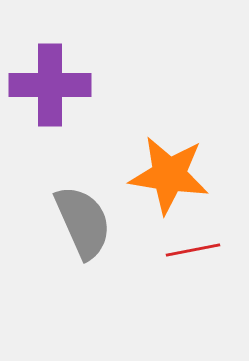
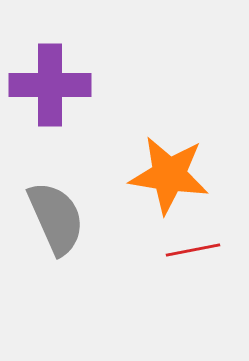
gray semicircle: moved 27 px left, 4 px up
